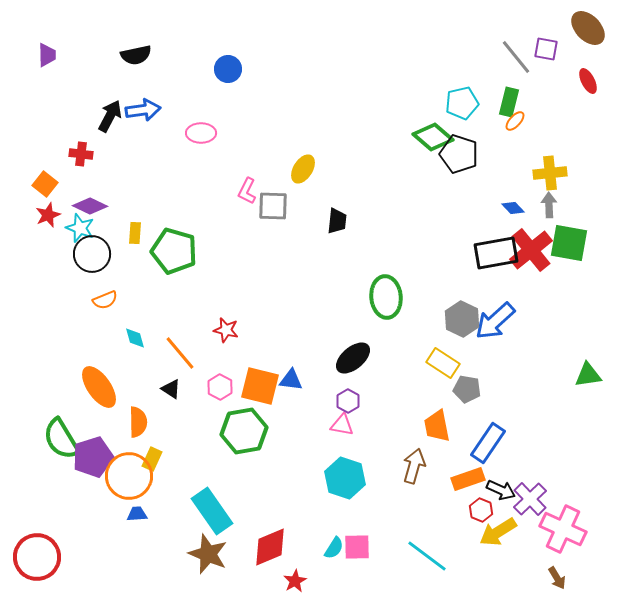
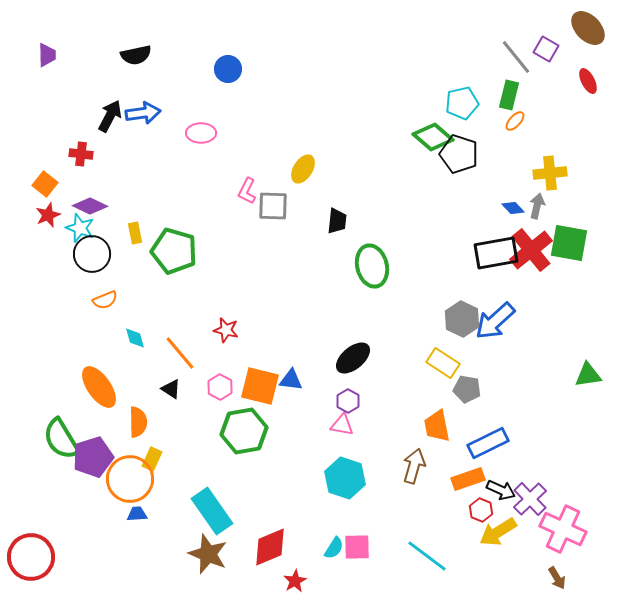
purple square at (546, 49): rotated 20 degrees clockwise
green rectangle at (509, 102): moved 7 px up
blue arrow at (143, 110): moved 3 px down
gray arrow at (549, 205): moved 12 px left, 1 px down; rotated 15 degrees clockwise
yellow rectangle at (135, 233): rotated 15 degrees counterclockwise
green ellipse at (386, 297): moved 14 px left, 31 px up; rotated 9 degrees counterclockwise
blue rectangle at (488, 443): rotated 30 degrees clockwise
orange circle at (129, 476): moved 1 px right, 3 px down
red circle at (37, 557): moved 6 px left
